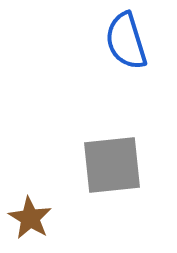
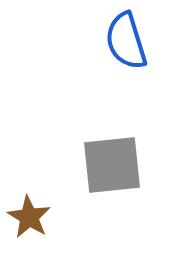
brown star: moved 1 px left, 1 px up
